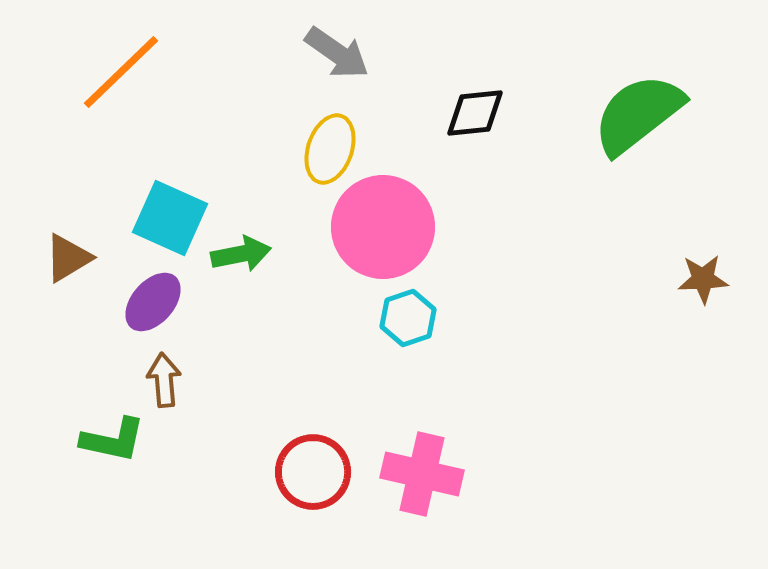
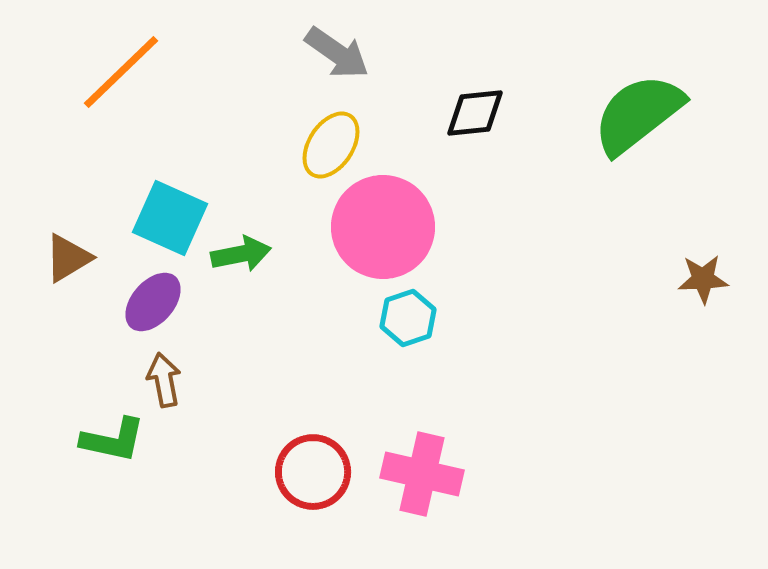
yellow ellipse: moved 1 px right, 4 px up; rotated 14 degrees clockwise
brown arrow: rotated 6 degrees counterclockwise
